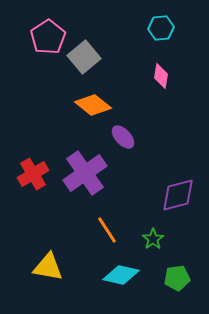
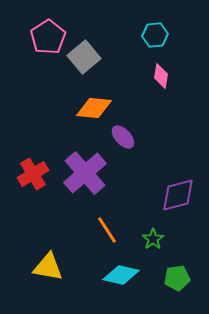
cyan hexagon: moved 6 px left, 7 px down
orange diamond: moved 1 px right, 3 px down; rotated 33 degrees counterclockwise
purple cross: rotated 6 degrees counterclockwise
